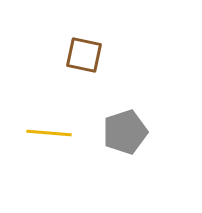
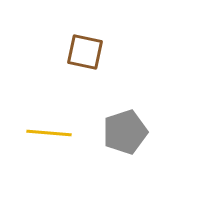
brown square: moved 1 px right, 3 px up
